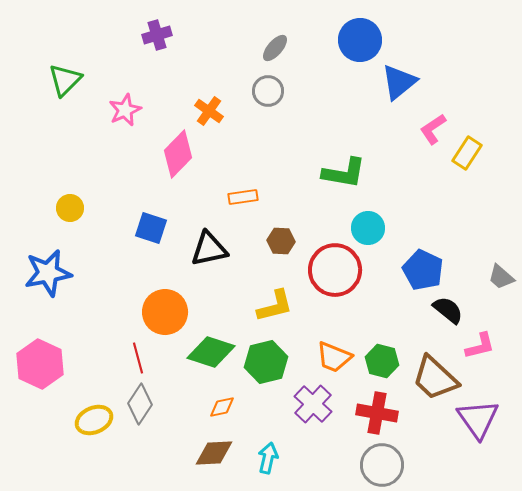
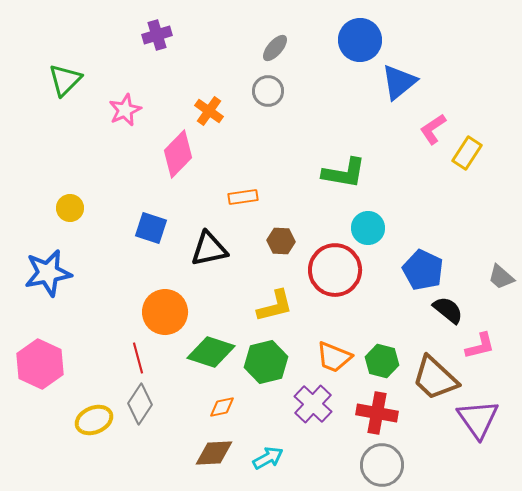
cyan arrow at (268, 458): rotated 48 degrees clockwise
